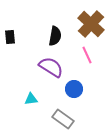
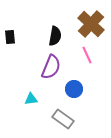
purple semicircle: rotated 80 degrees clockwise
